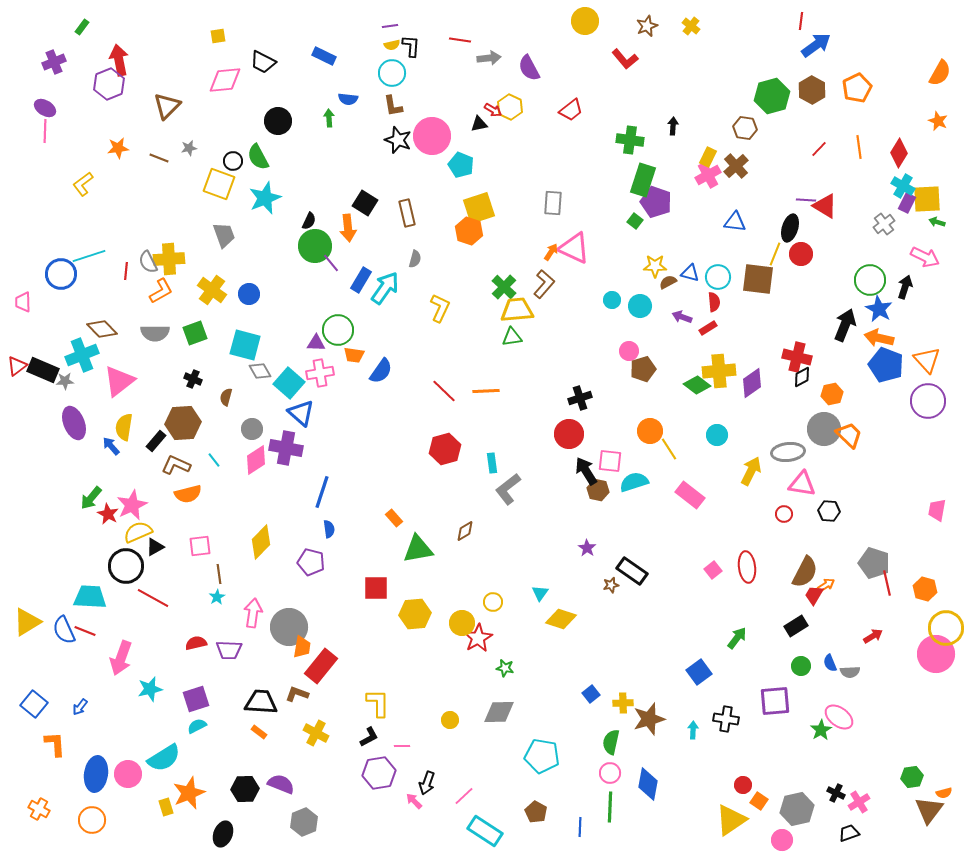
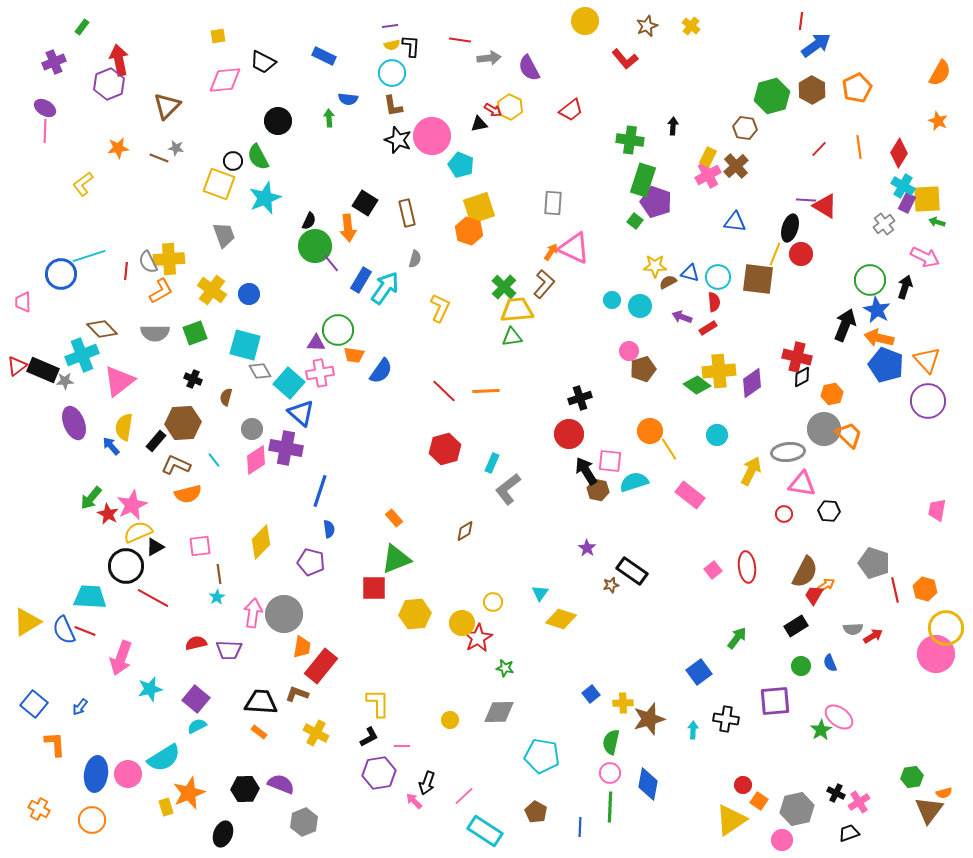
gray star at (189, 148): moved 13 px left; rotated 21 degrees clockwise
blue star at (879, 309): moved 2 px left, 1 px down
cyan rectangle at (492, 463): rotated 30 degrees clockwise
blue line at (322, 492): moved 2 px left, 1 px up
green triangle at (418, 549): moved 22 px left, 10 px down; rotated 12 degrees counterclockwise
red line at (887, 583): moved 8 px right, 7 px down
red square at (376, 588): moved 2 px left
gray circle at (289, 627): moved 5 px left, 13 px up
gray semicircle at (850, 672): moved 3 px right, 43 px up
purple square at (196, 699): rotated 32 degrees counterclockwise
